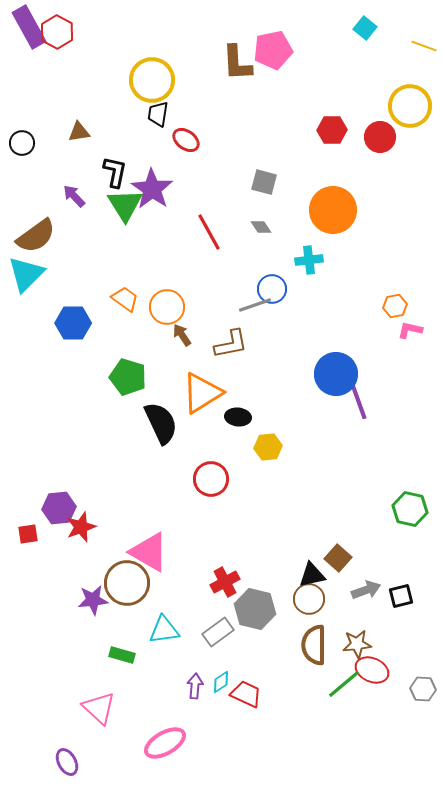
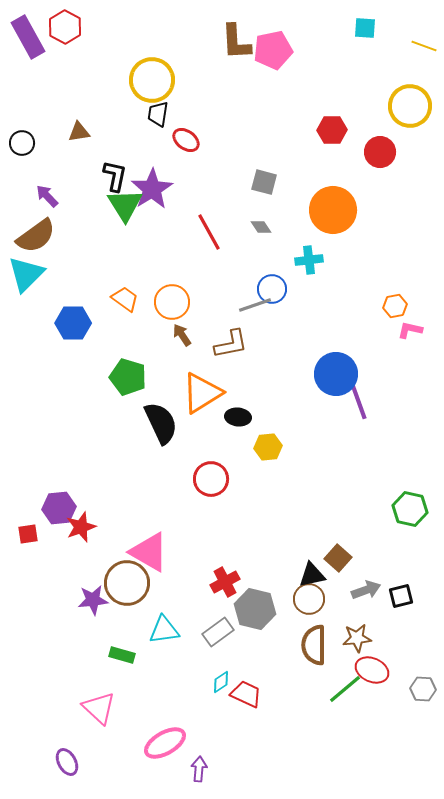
purple rectangle at (29, 27): moved 1 px left, 10 px down
cyan square at (365, 28): rotated 35 degrees counterclockwise
red hexagon at (57, 32): moved 8 px right, 5 px up
brown L-shape at (237, 63): moved 1 px left, 21 px up
red circle at (380, 137): moved 15 px down
black L-shape at (115, 172): moved 4 px down
purple star at (152, 189): rotated 6 degrees clockwise
purple arrow at (74, 196): moved 27 px left
orange circle at (167, 307): moved 5 px right, 5 px up
brown star at (357, 644): moved 6 px up
green line at (344, 684): moved 1 px right, 5 px down
purple arrow at (195, 686): moved 4 px right, 83 px down
